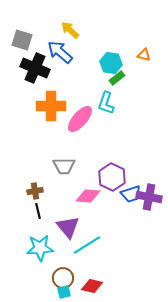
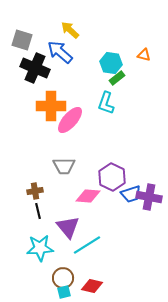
pink ellipse: moved 10 px left, 1 px down
